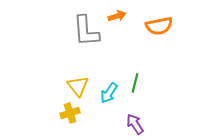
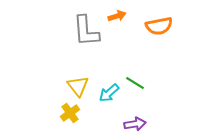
green line: rotated 72 degrees counterclockwise
cyan arrow: rotated 15 degrees clockwise
yellow cross: rotated 18 degrees counterclockwise
purple arrow: rotated 115 degrees clockwise
